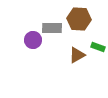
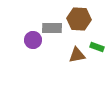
green rectangle: moved 1 px left
brown triangle: rotated 18 degrees clockwise
